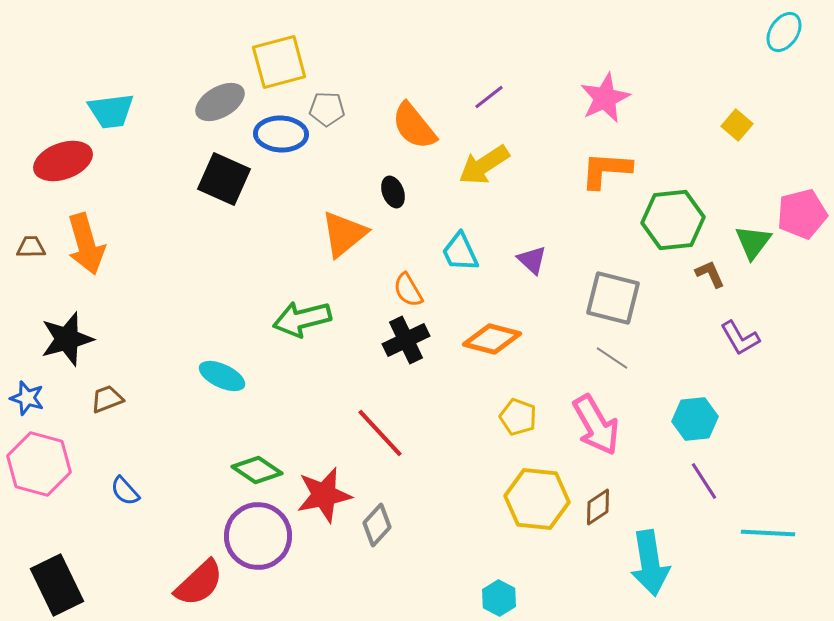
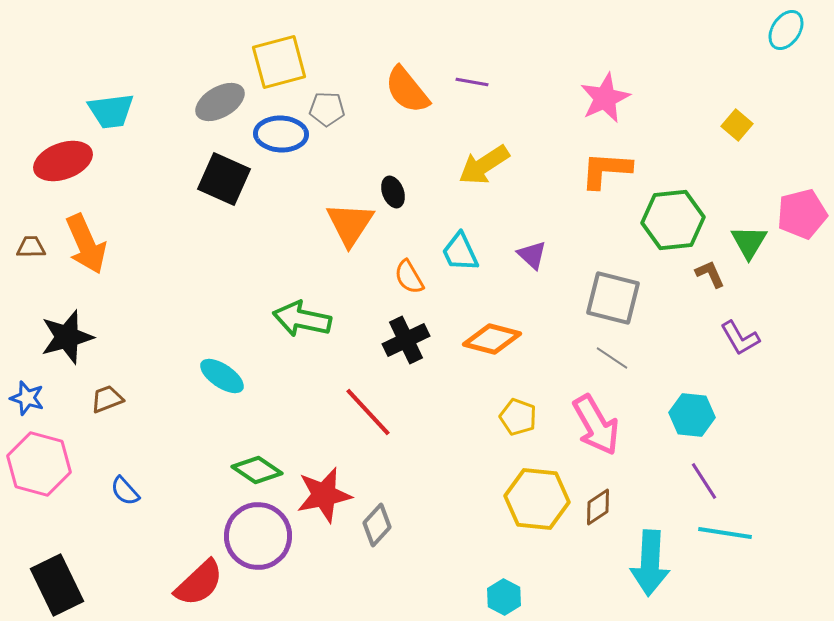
cyan ellipse at (784, 32): moved 2 px right, 2 px up
purple line at (489, 97): moved 17 px left, 15 px up; rotated 48 degrees clockwise
orange semicircle at (414, 126): moved 7 px left, 36 px up
orange triangle at (344, 234): moved 6 px right, 10 px up; rotated 18 degrees counterclockwise
green triangle at (753, 242): moved 4 px left; rotated 6 degrees counterclockwise
orange arrow at (86, 244): rotated 8 degrees counterclockwise
purple triangle at (532, 260): moved 5 px up
orange semicircle at (408, 290): moved 1 px right, 13 px up
green arrow at (302, 319): rotated 26 degrees clockwise
black star at (67, 339): moved 2 px up
cyan ellipse at (222, 376): rotated 9 degrees clockwise
cyan hexagon at (695, 419): moved 3 px left, 4 px up; rotated 12 degrees clockwise
red line at (380, 433): moved 12 px left, 21 px up
cyan line at (768, 533): moved 43 px left; rotated 6 degrees clockwise
cyan arrow at (650, 563): rotated 12 degrees clockwise
cyan hexagon at (499, 598): moved 5 px right, 1 px up
